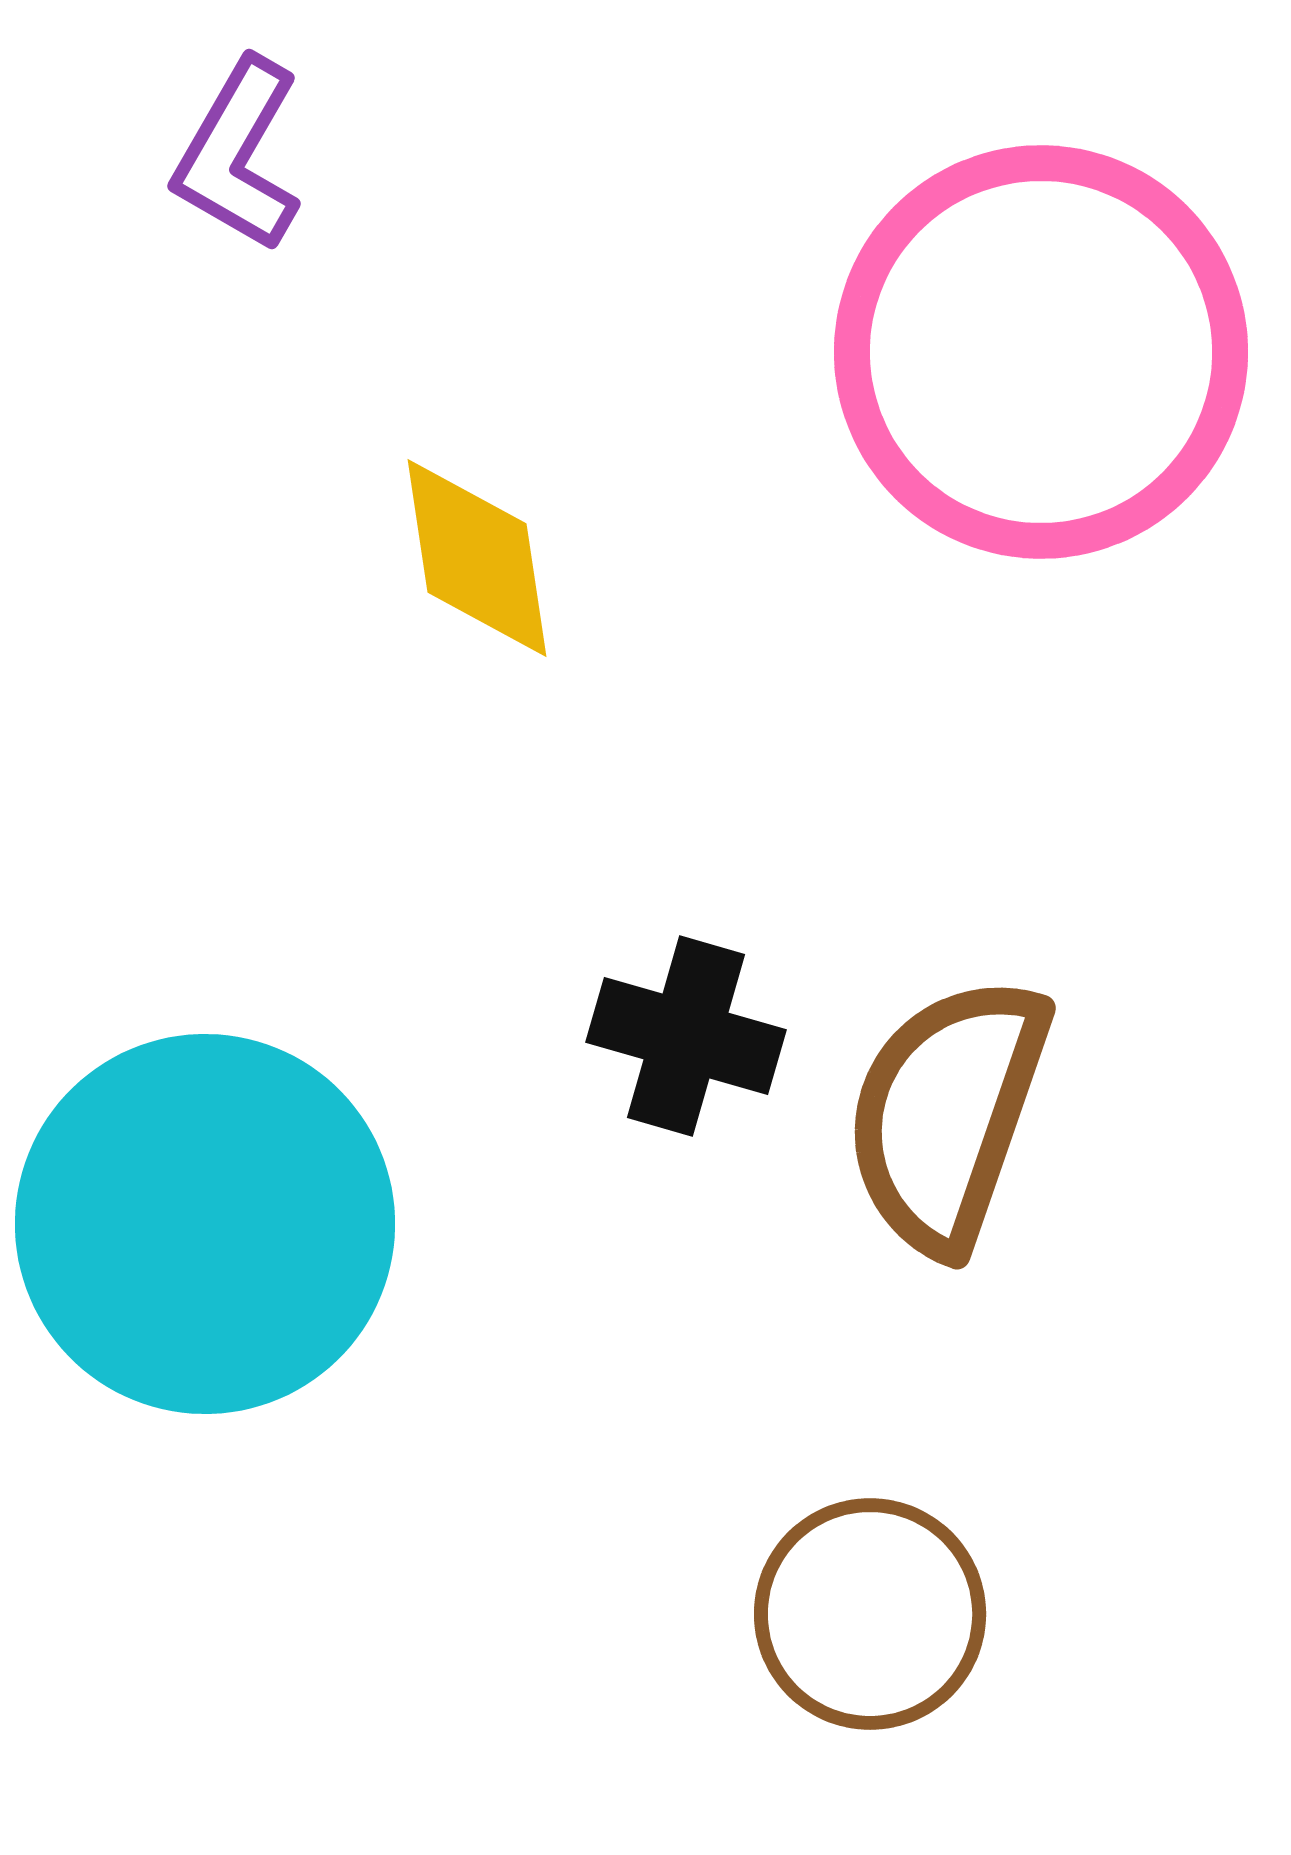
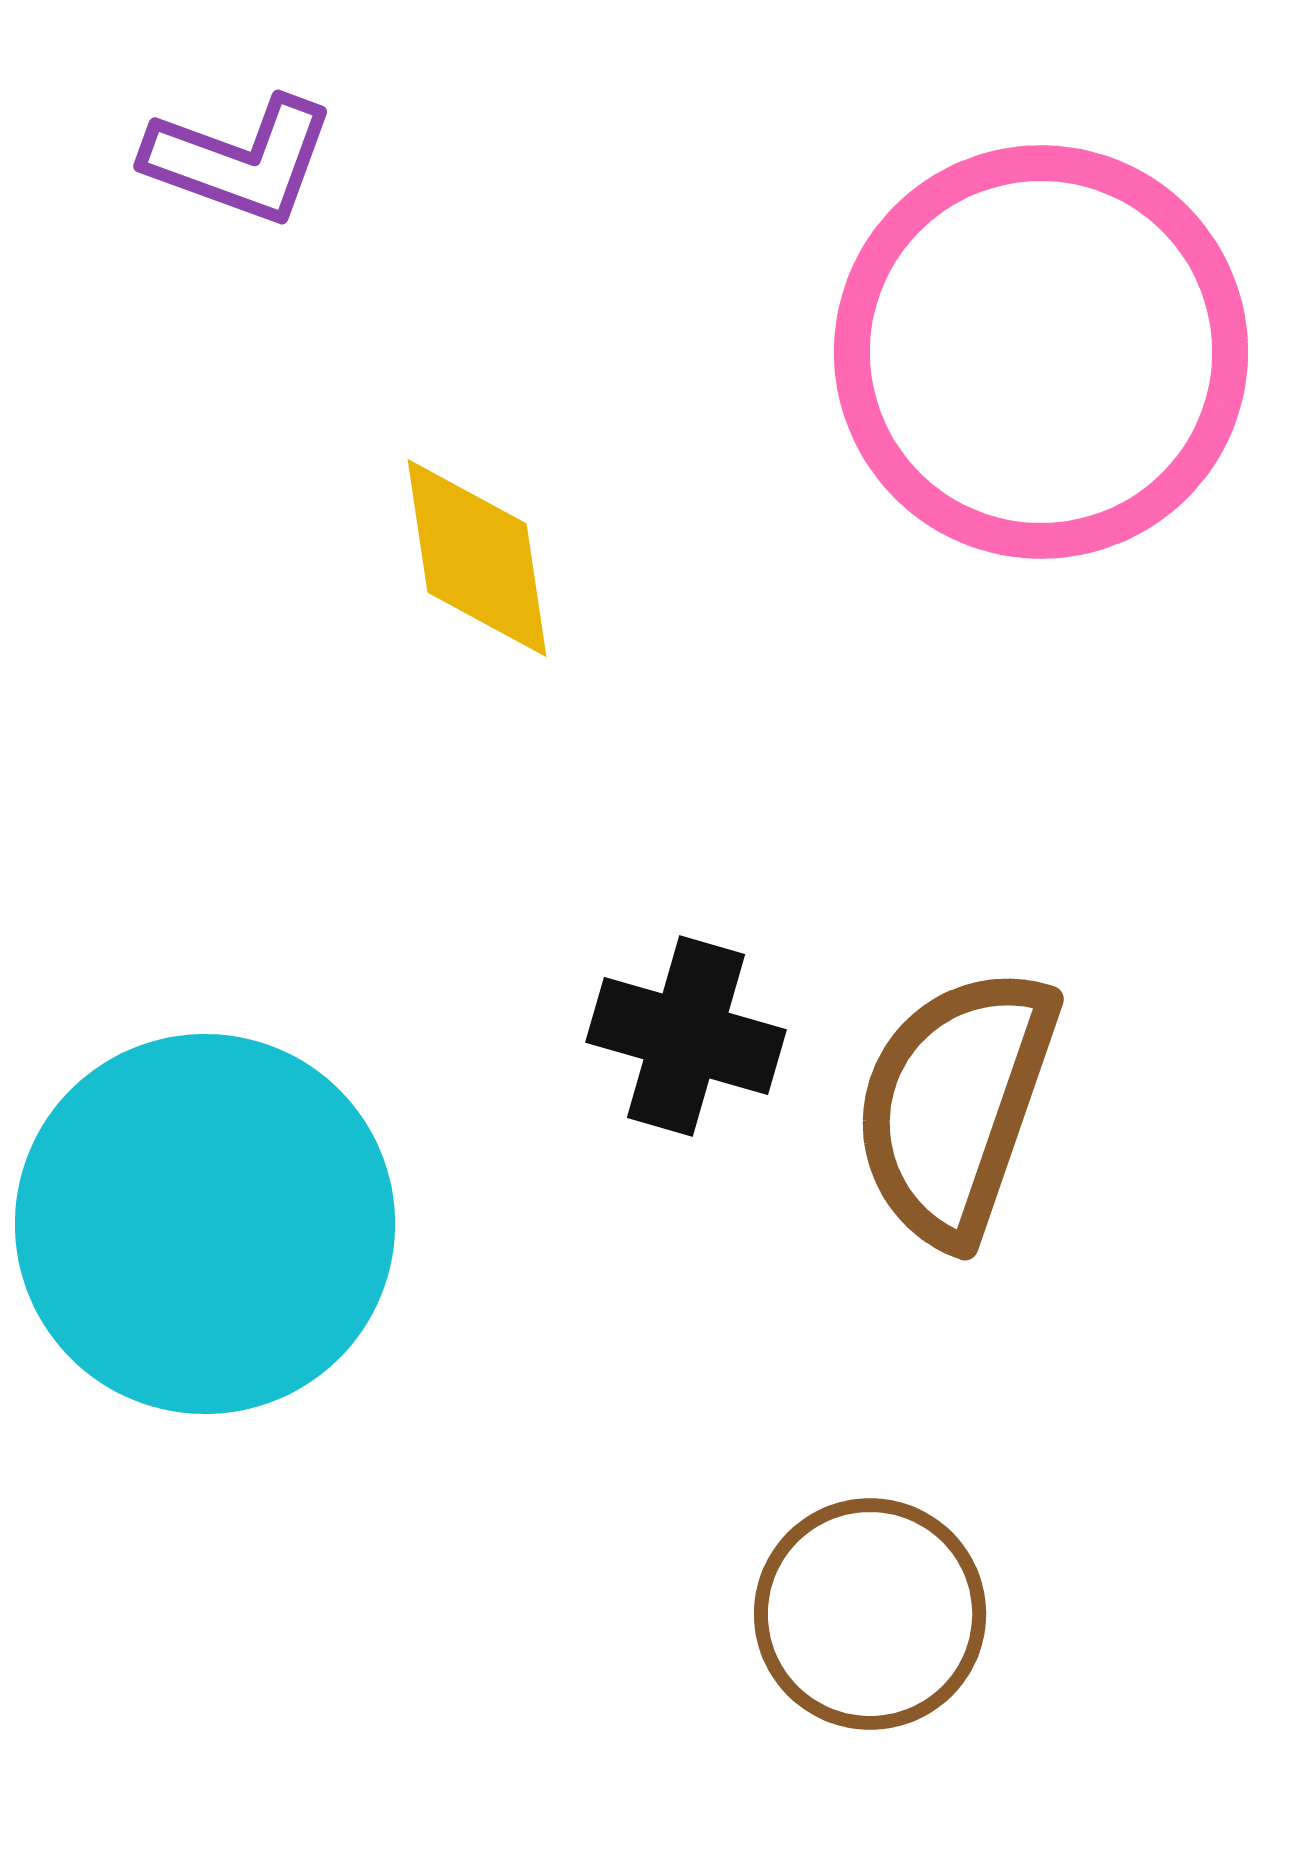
purple L-shape: moved 2 px right, 5 px down; rotated 100 degrees counterclockwise
brown semicircle: moved 8 px right, 9 px up
